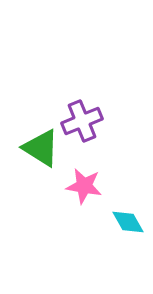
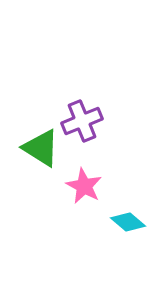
pink star: rotated 18 degrees clockwise
cyan diamond: rotated 20 degrees counterclockwise
